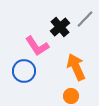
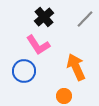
black cross: moved 16 px left, 10 px up
pink L-shape: moved 1 px right, 1 px up
orange circle: moved 7 px left
